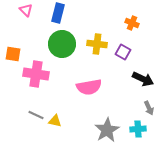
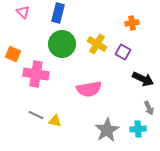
pink triangle: moved 3 px left, 2 px down
orange cross: rotated 32 degrees counterclockwise
yellow cross: rotated 24 degrees clockwise
orange square: rotated 14 degrees clockwise
pink semicircle: moved 2 px down
